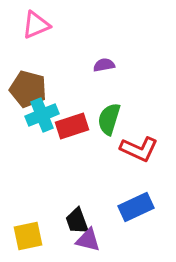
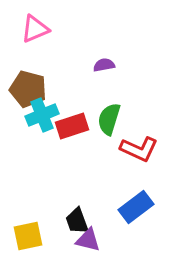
pink triangle: moved 1 px left, 4 px down
blue rectangle: rotated 12 degrees counterclockwise
